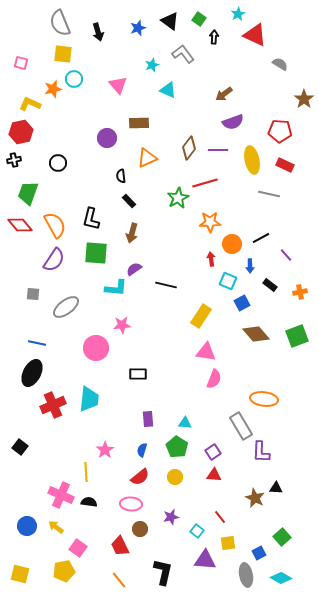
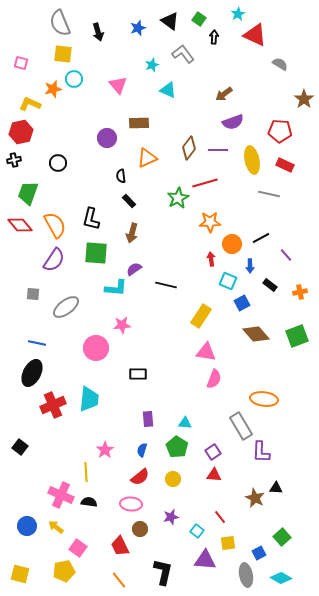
yellow circle at (175, 477): moved 2 px left, 2 px down
